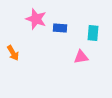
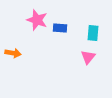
pink star: moved 1 px right, 1 px down
orange arrow: rotated 49 degrees counterclockwise
pink triangle: moved 7 px right; rotated 42 degrees counterclockwise
